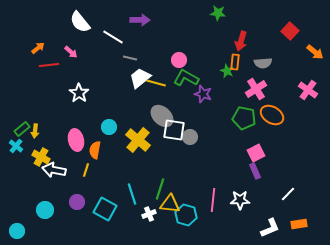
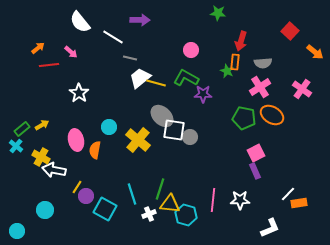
pink circle at (179, 60): moved 12 px right, 10 px up
pink cross at (256, 89): moved 4 px right, 2 px up
pink cross at (308, 90): moved 6 px left, 1 px up
purple star at (203, 94): rotated 18 degrees counterclockwise
yellow arrow at (35, 131): moved 7 px right, 6 px up; rotated 128 degrees counterclockwise
yellow line at (86, 170): moved 9 px left, 17 px down; rotated 16 degrees clockwise
purple circle at (77, 202): moved 9 px right, 6 px up
orange rectangle at (299, 224): moved 21 px up
